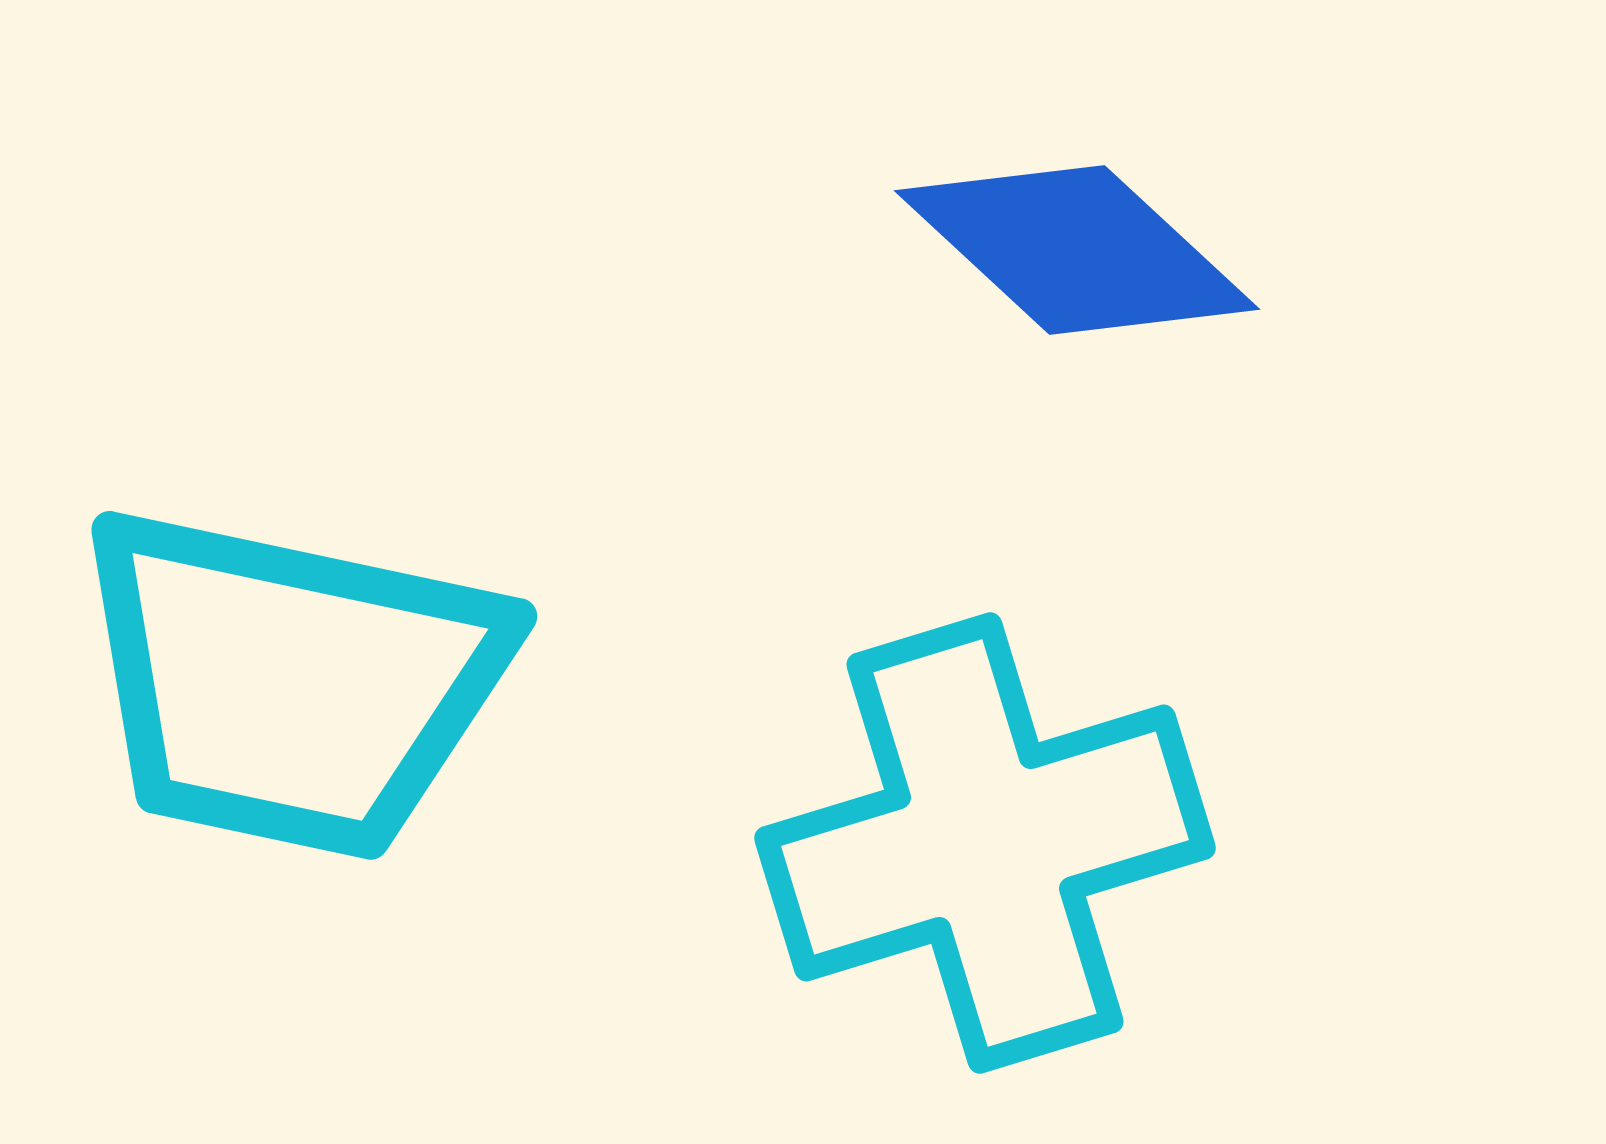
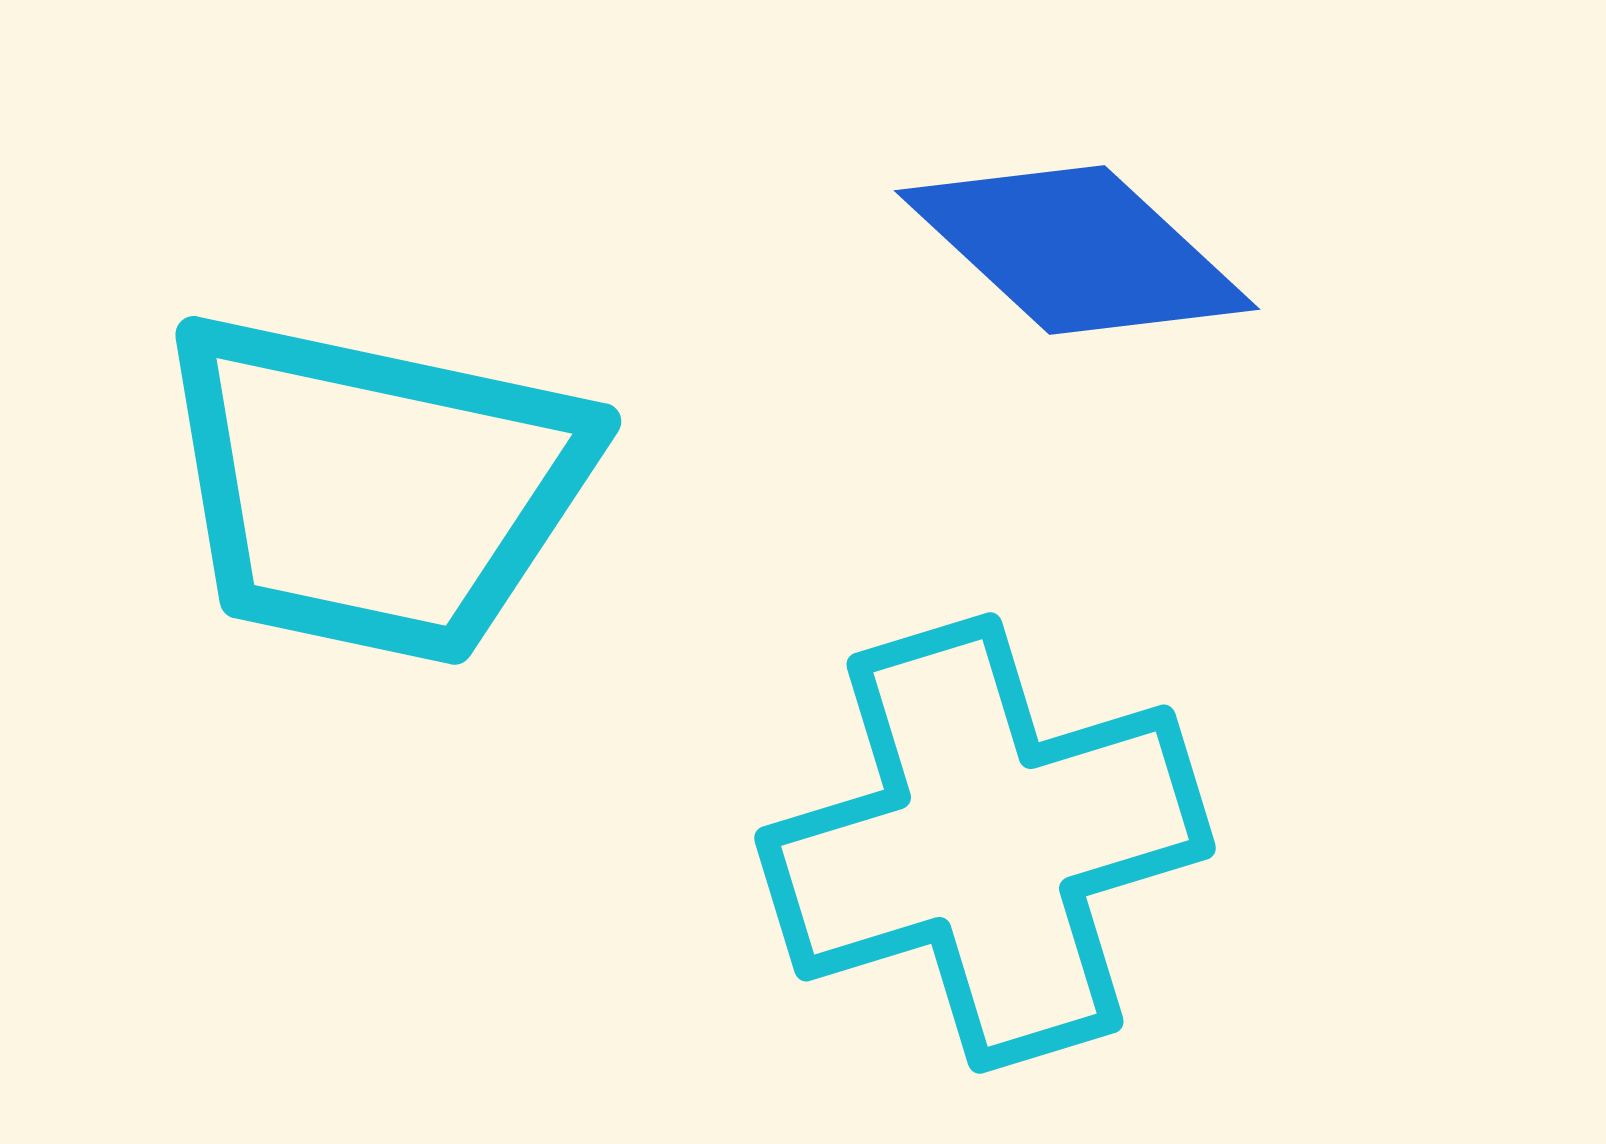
cyan trapezoid: moved 84 px right, 195 px up
